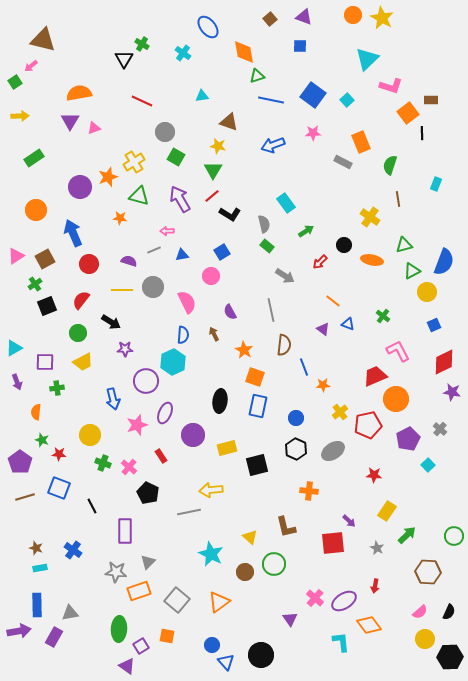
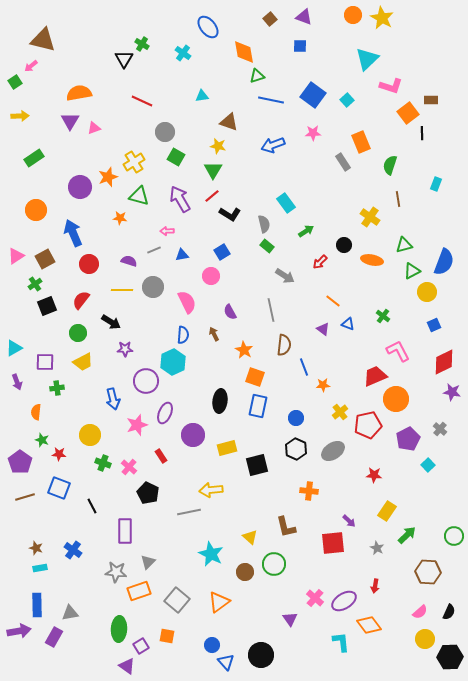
gray rectangle at (343, 162): rotated 30 degrees clockwise
